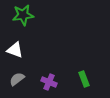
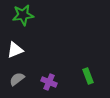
white triangle: rotated 42 degrees counterclockwise
green rectangle: moved 4 px right, 3 px up
